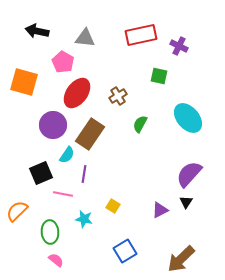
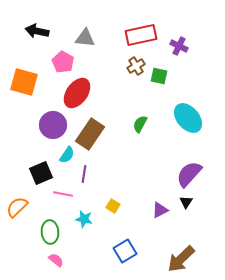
brown cross: moved 18 px right, 30 px up
orange semicircle: moved 4 px up
